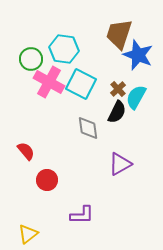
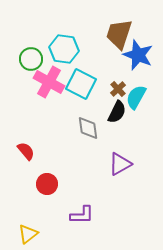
red circle: moved 4 px down
